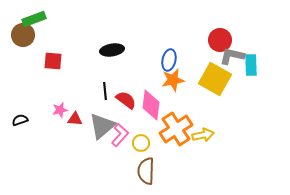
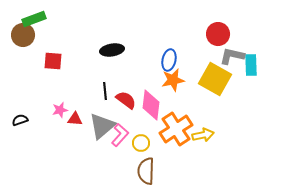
red circle: moved 2 px left, 6 px up
